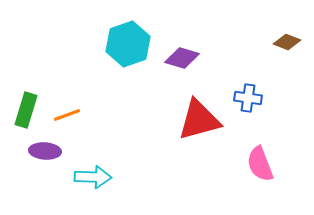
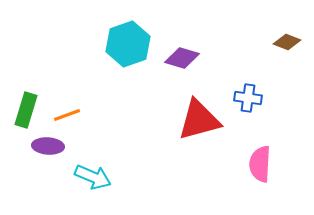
purple ellipse: moved 3 px right, 5 px up
pink semicircle: rotated 24 degrees clockwise
cyan arrow: rotated 21 degrees clockwise
